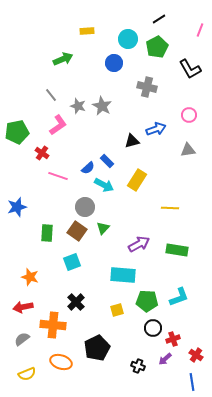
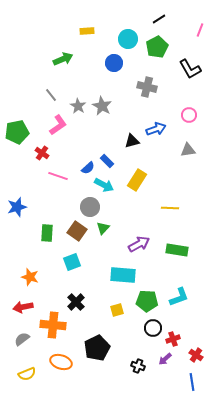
gray star at (78, 106): rotated 14 degrees clockwise
gray circle at (85, 207): moved 5 px right
